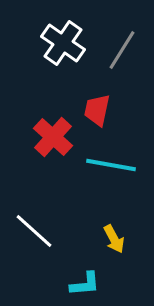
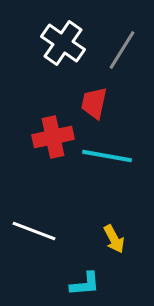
red trapezoid: moved 3 px left, 7 px up
red cross: rotated 36 degrees clockwise
cyan line: moved 4 px left, 9 px up
white line: rotated 21 degrees counterclockwise
